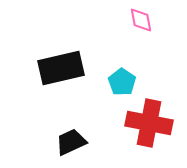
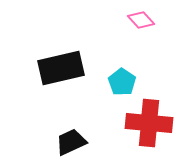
pink diamond: rotated 32 degrees counterclockwise
red cross: rotated 6 degrees counterclockwise
